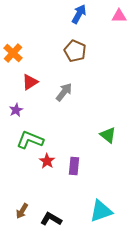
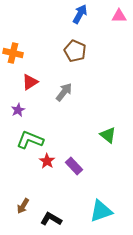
blue arrow: moved 1 px right
orange cross: rotated 30 degrees counterclockwise
purple star: moved 2 px right
purple rectangle: rotated 48 degrees counterclockwise
brown arrow: moved 1 px right, 5 px up
